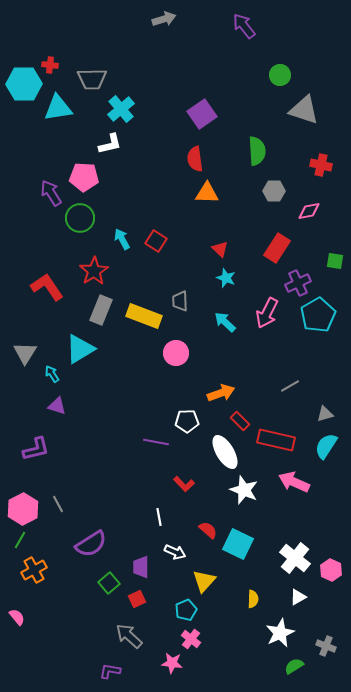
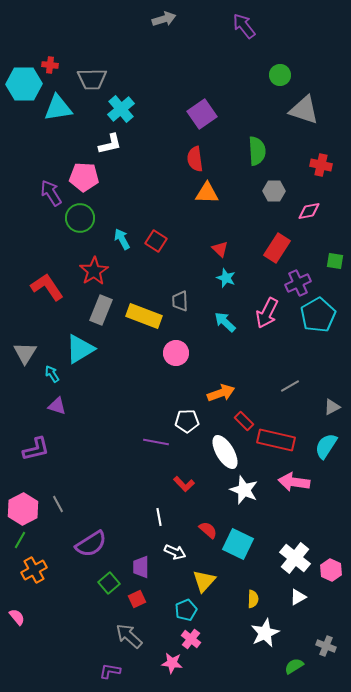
gray triangle at (325, 414): moved 7 px right, 7 px up; rotated 12 degrees counterclockwise
red rectangle at (240, 421): moved 4 px right
pink arrow at (294, 482): rotated 16 degrees counterclockwise
white star at (280, 633): moved 15 px left
